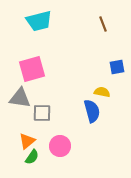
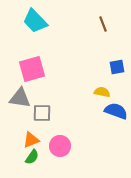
cyan trapezoid: moved 4 px left; rotated 60 degrees clockwise
blue semicircle: moved 24 px right; rotated 55 degrees counterclockwise
orange triangle: moved 4 px right, 1 px up; rotated 18 degrees clockwise
